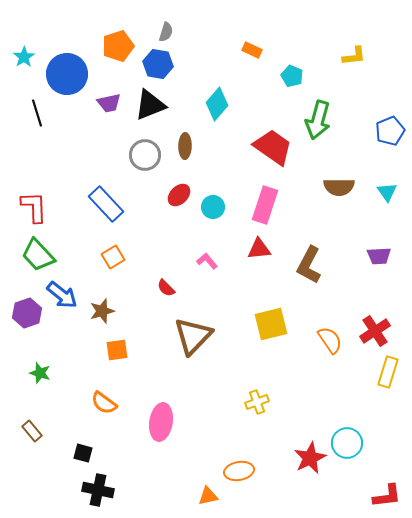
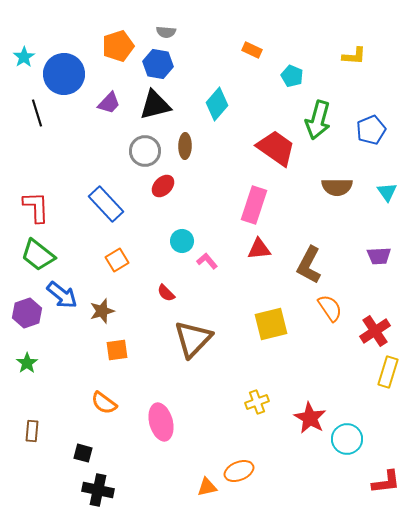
gray semicircle at (166, 32): rotated 78 degrees clockwise
yellow L-shape at (354, 56): rotated 10 degrees clockwise
blue circle at (67, 74): moved 3 px left
purple trapezoid at (109, 103): rotated 35 degrees counterclockwise
black triangle at (150, 105): moved 5 px right; rotated 8 degrees clockwise
blue pentagon at (390, 131): moved 19 px left, 1 px up
red trapezoid at (273, 147): moved 3 px right, 1 px down
gray circle at (145, 155): moved 4 px up
brown semicircle at (339, 187): moved 2 px left
red ellipse at (179, 195): moved 16 px left, 9 px up
pink rectangle at (265, 205): moved 11 px left
red L-shape at (34, 207): moved 2 px right
cyan circle at (213, 207): moved 31 px left, 34 px down
green trapezoid at (38, 255): rotated 9 degrees counterclockwise
orange square at (113, 257): moved 4 px right, 3 px down
red semicircle at (166, 288): moved 5 px down
brown triangle at (193, 336): moved 3 px down
orange semicircle at (330, 340): moved 32 px up
green star at (40, 373): moved 13 px left, 10 px up; rotated 20 degrees clockwise
pink ellipse at (161, 422): rotated 24 degrees counterclockwise
brown rectangle at (32, 431): rotated 45 degrees clockwise
cyan circle at (347, 443): moved 4 px up
red star at (310, 458): moved 40 px up; rotated 16 degrees counterclockwise
orange ellipse at (239, 471): rotated 12 degrees counterclockwise
orange triangle at (208, 496): moved 1 px left, 9 px up
red L-shape at (387, 496): moved 1 px left, 14 px up
